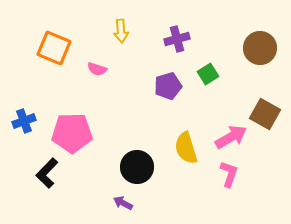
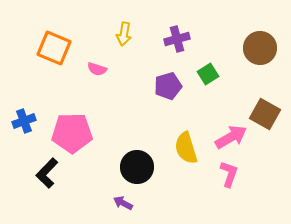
yellow arrow: moved 3 px right, 3 px down; rotated 15 degrees clockwise
